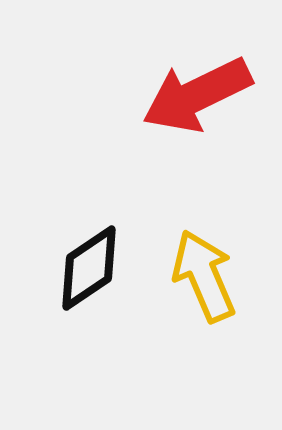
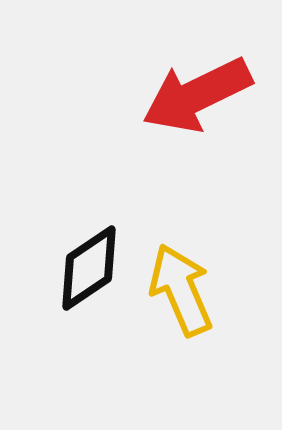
yellow arrow: moved 23 px left, 14 px down
